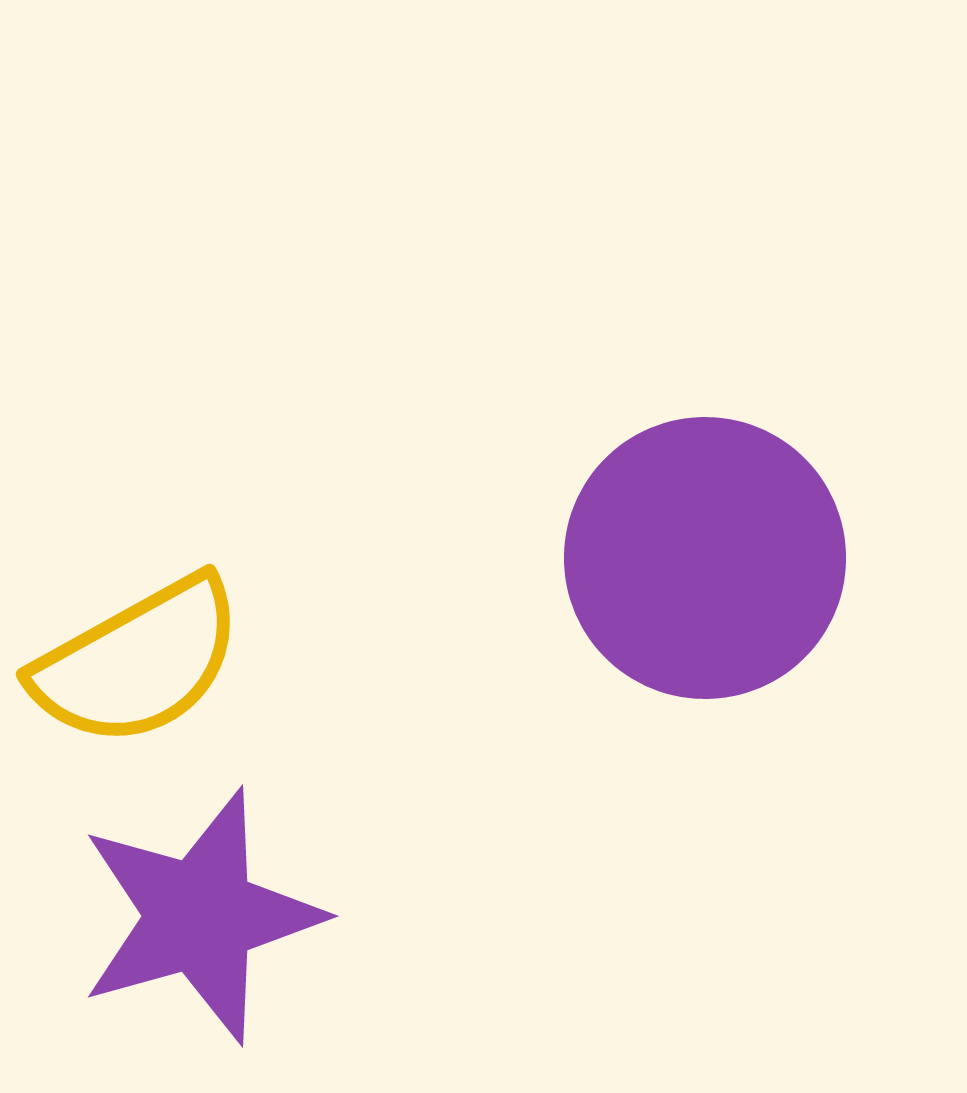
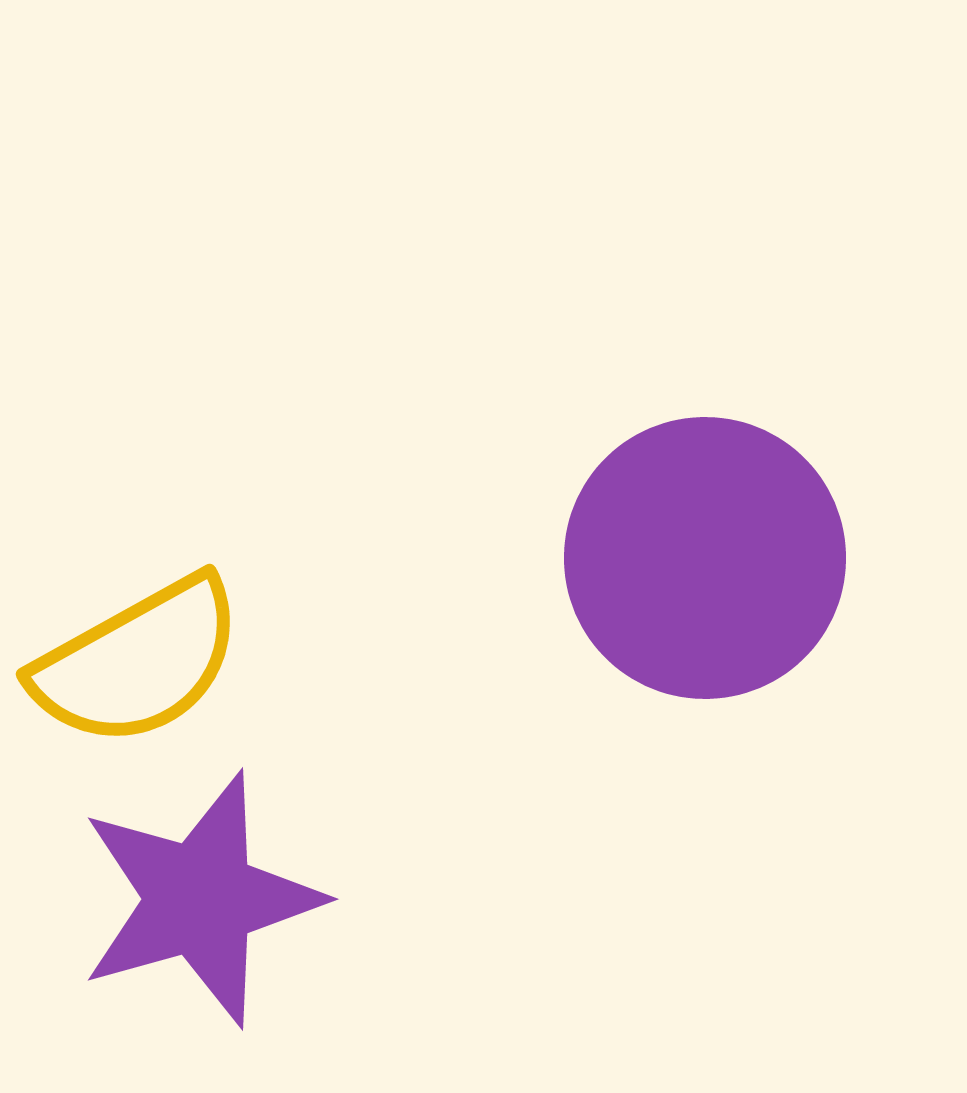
purple star: moved 17 px up
